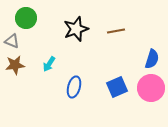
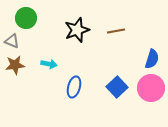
black star: moved 1 px right, 1 px down
cyan arrow: rotated 112 degrees counterclockwise
blue square: rotated 20 degrees counterclockwise
